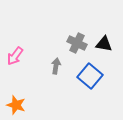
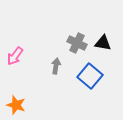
black triangle: moved 1 px left, 1 px up
